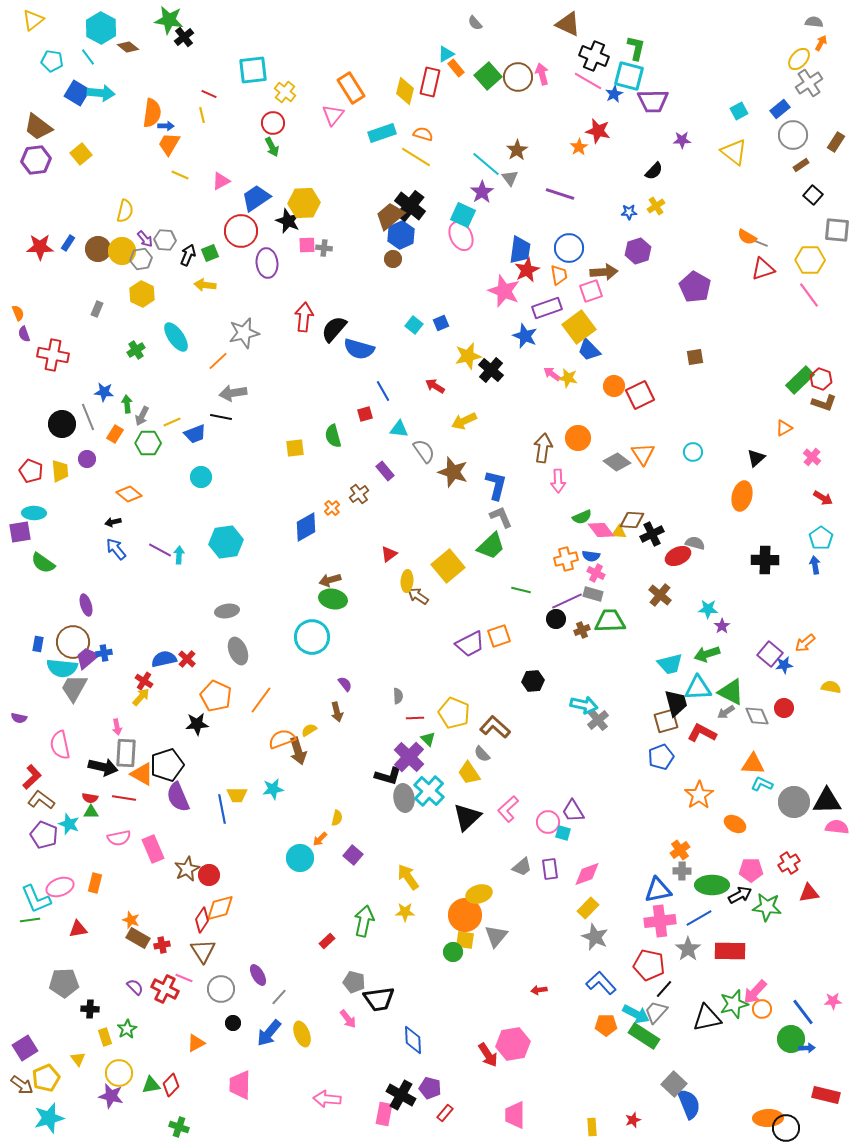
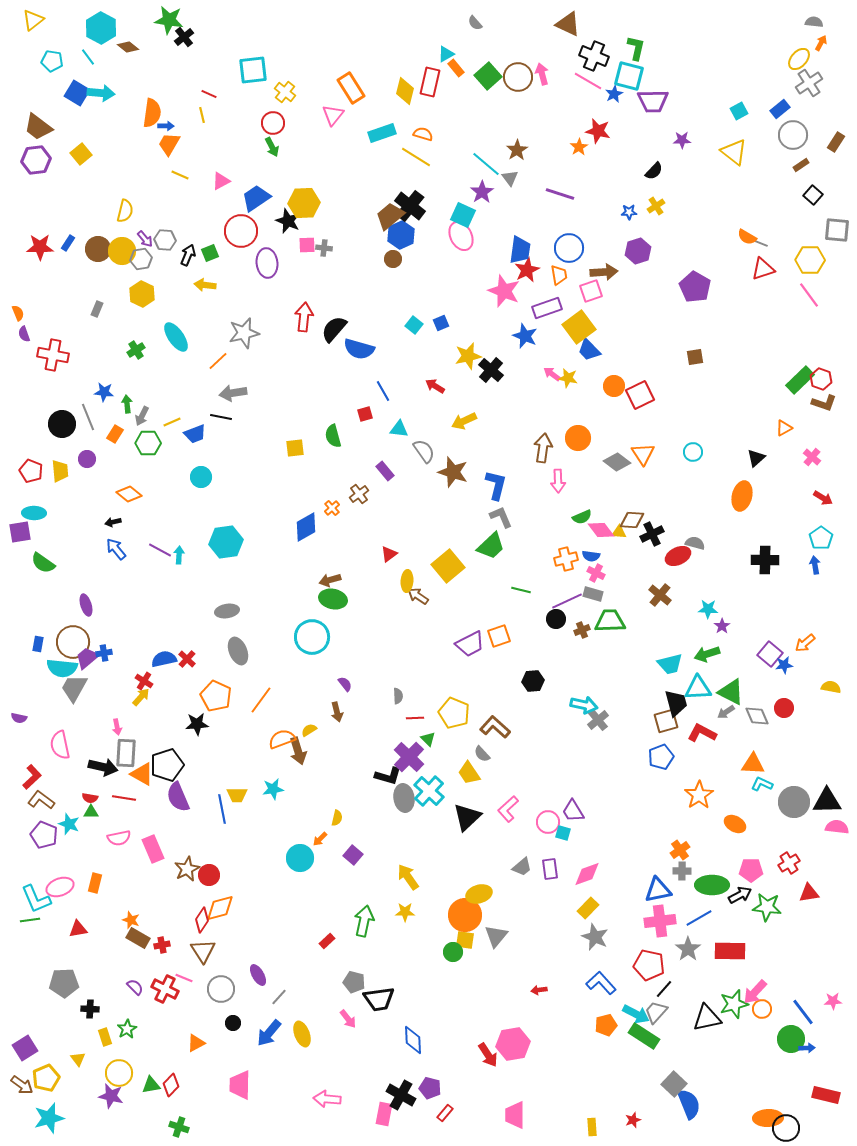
orange pentagon at (606, 1025): rotated 15 degrees counterclockwise
